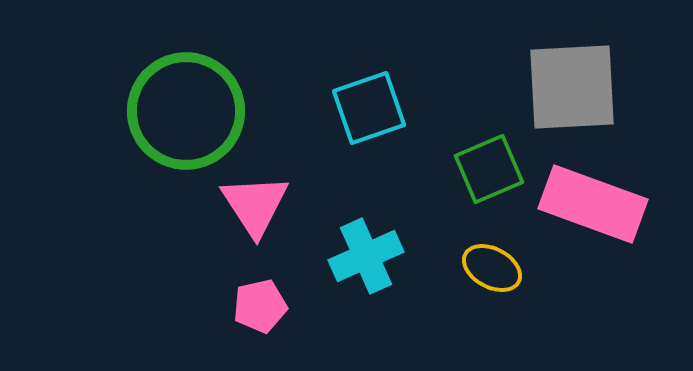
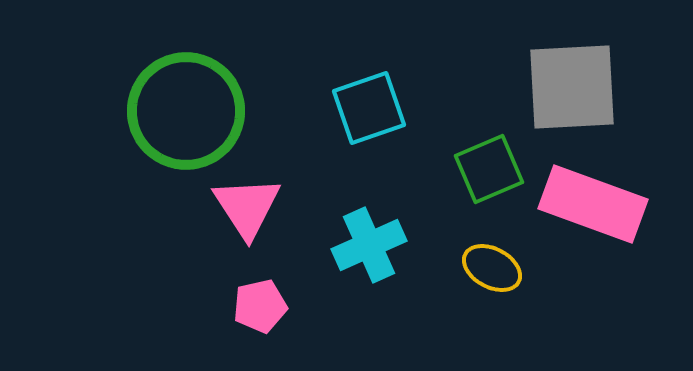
pink triangle: moved 8 px left, 2 px down
cyan cross: moved 3 px right, 11 px up
